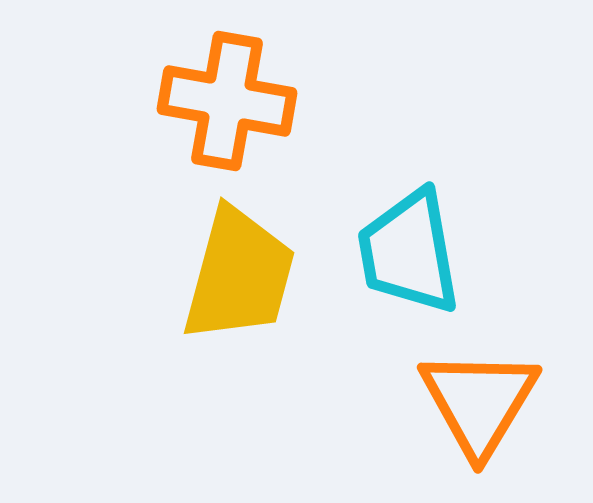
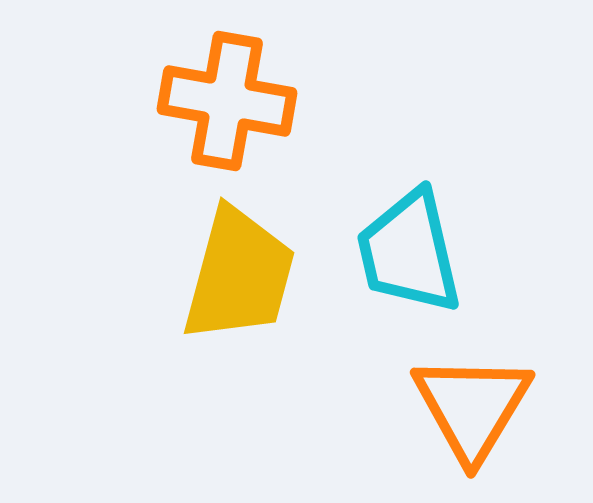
cyan trapezoid: rotated 3 degrees counterclockwise
orange triangle: moved 7 px left, 5 px down
